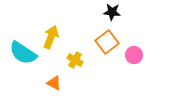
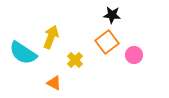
black star: moved 3 px down
yellow cross: rotated 14 degrees clockwise
